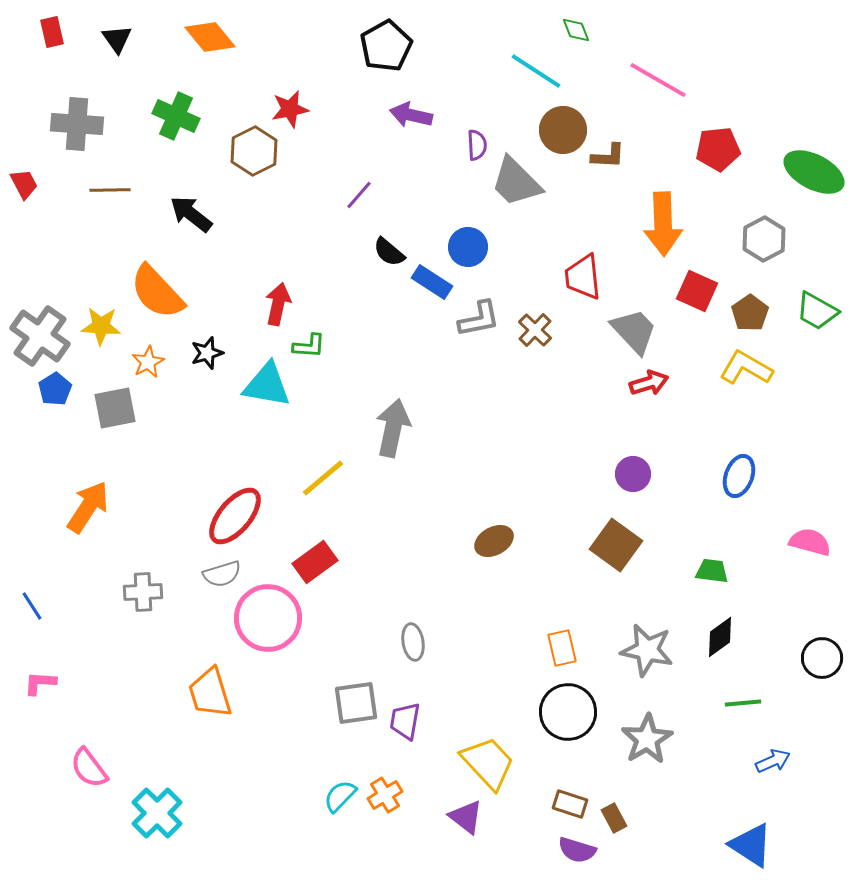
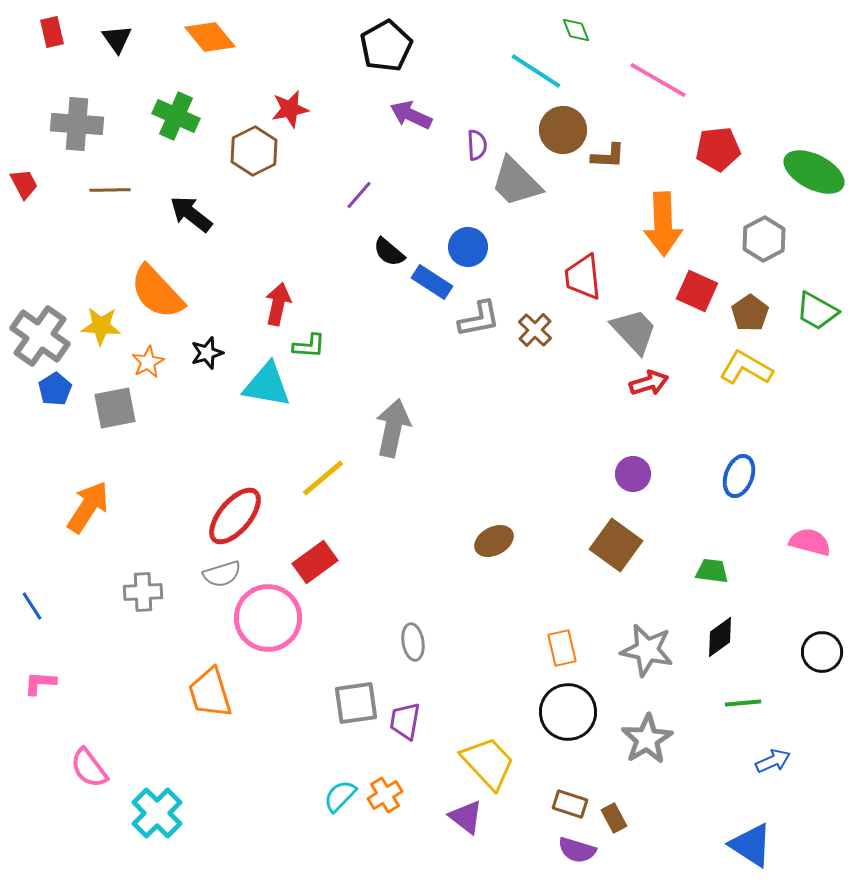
purple arrow at (411, 115): rotated 12 degrees clockwise
black circle at (822, 658): moved 6 px up
